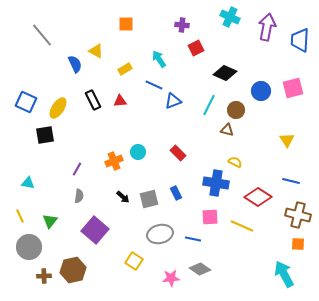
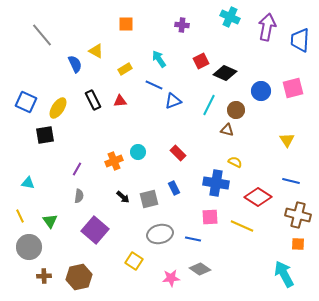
red square at (196, 48): moved 5 px right, 13 px down
blue rectangle at (176, 193): moved 2 px left, 5 px up
green triangle at (50, 221): rotated 14 degrees counterclockwise
brown hexagon at (73, 270): moved 6 px right, 7 px down
